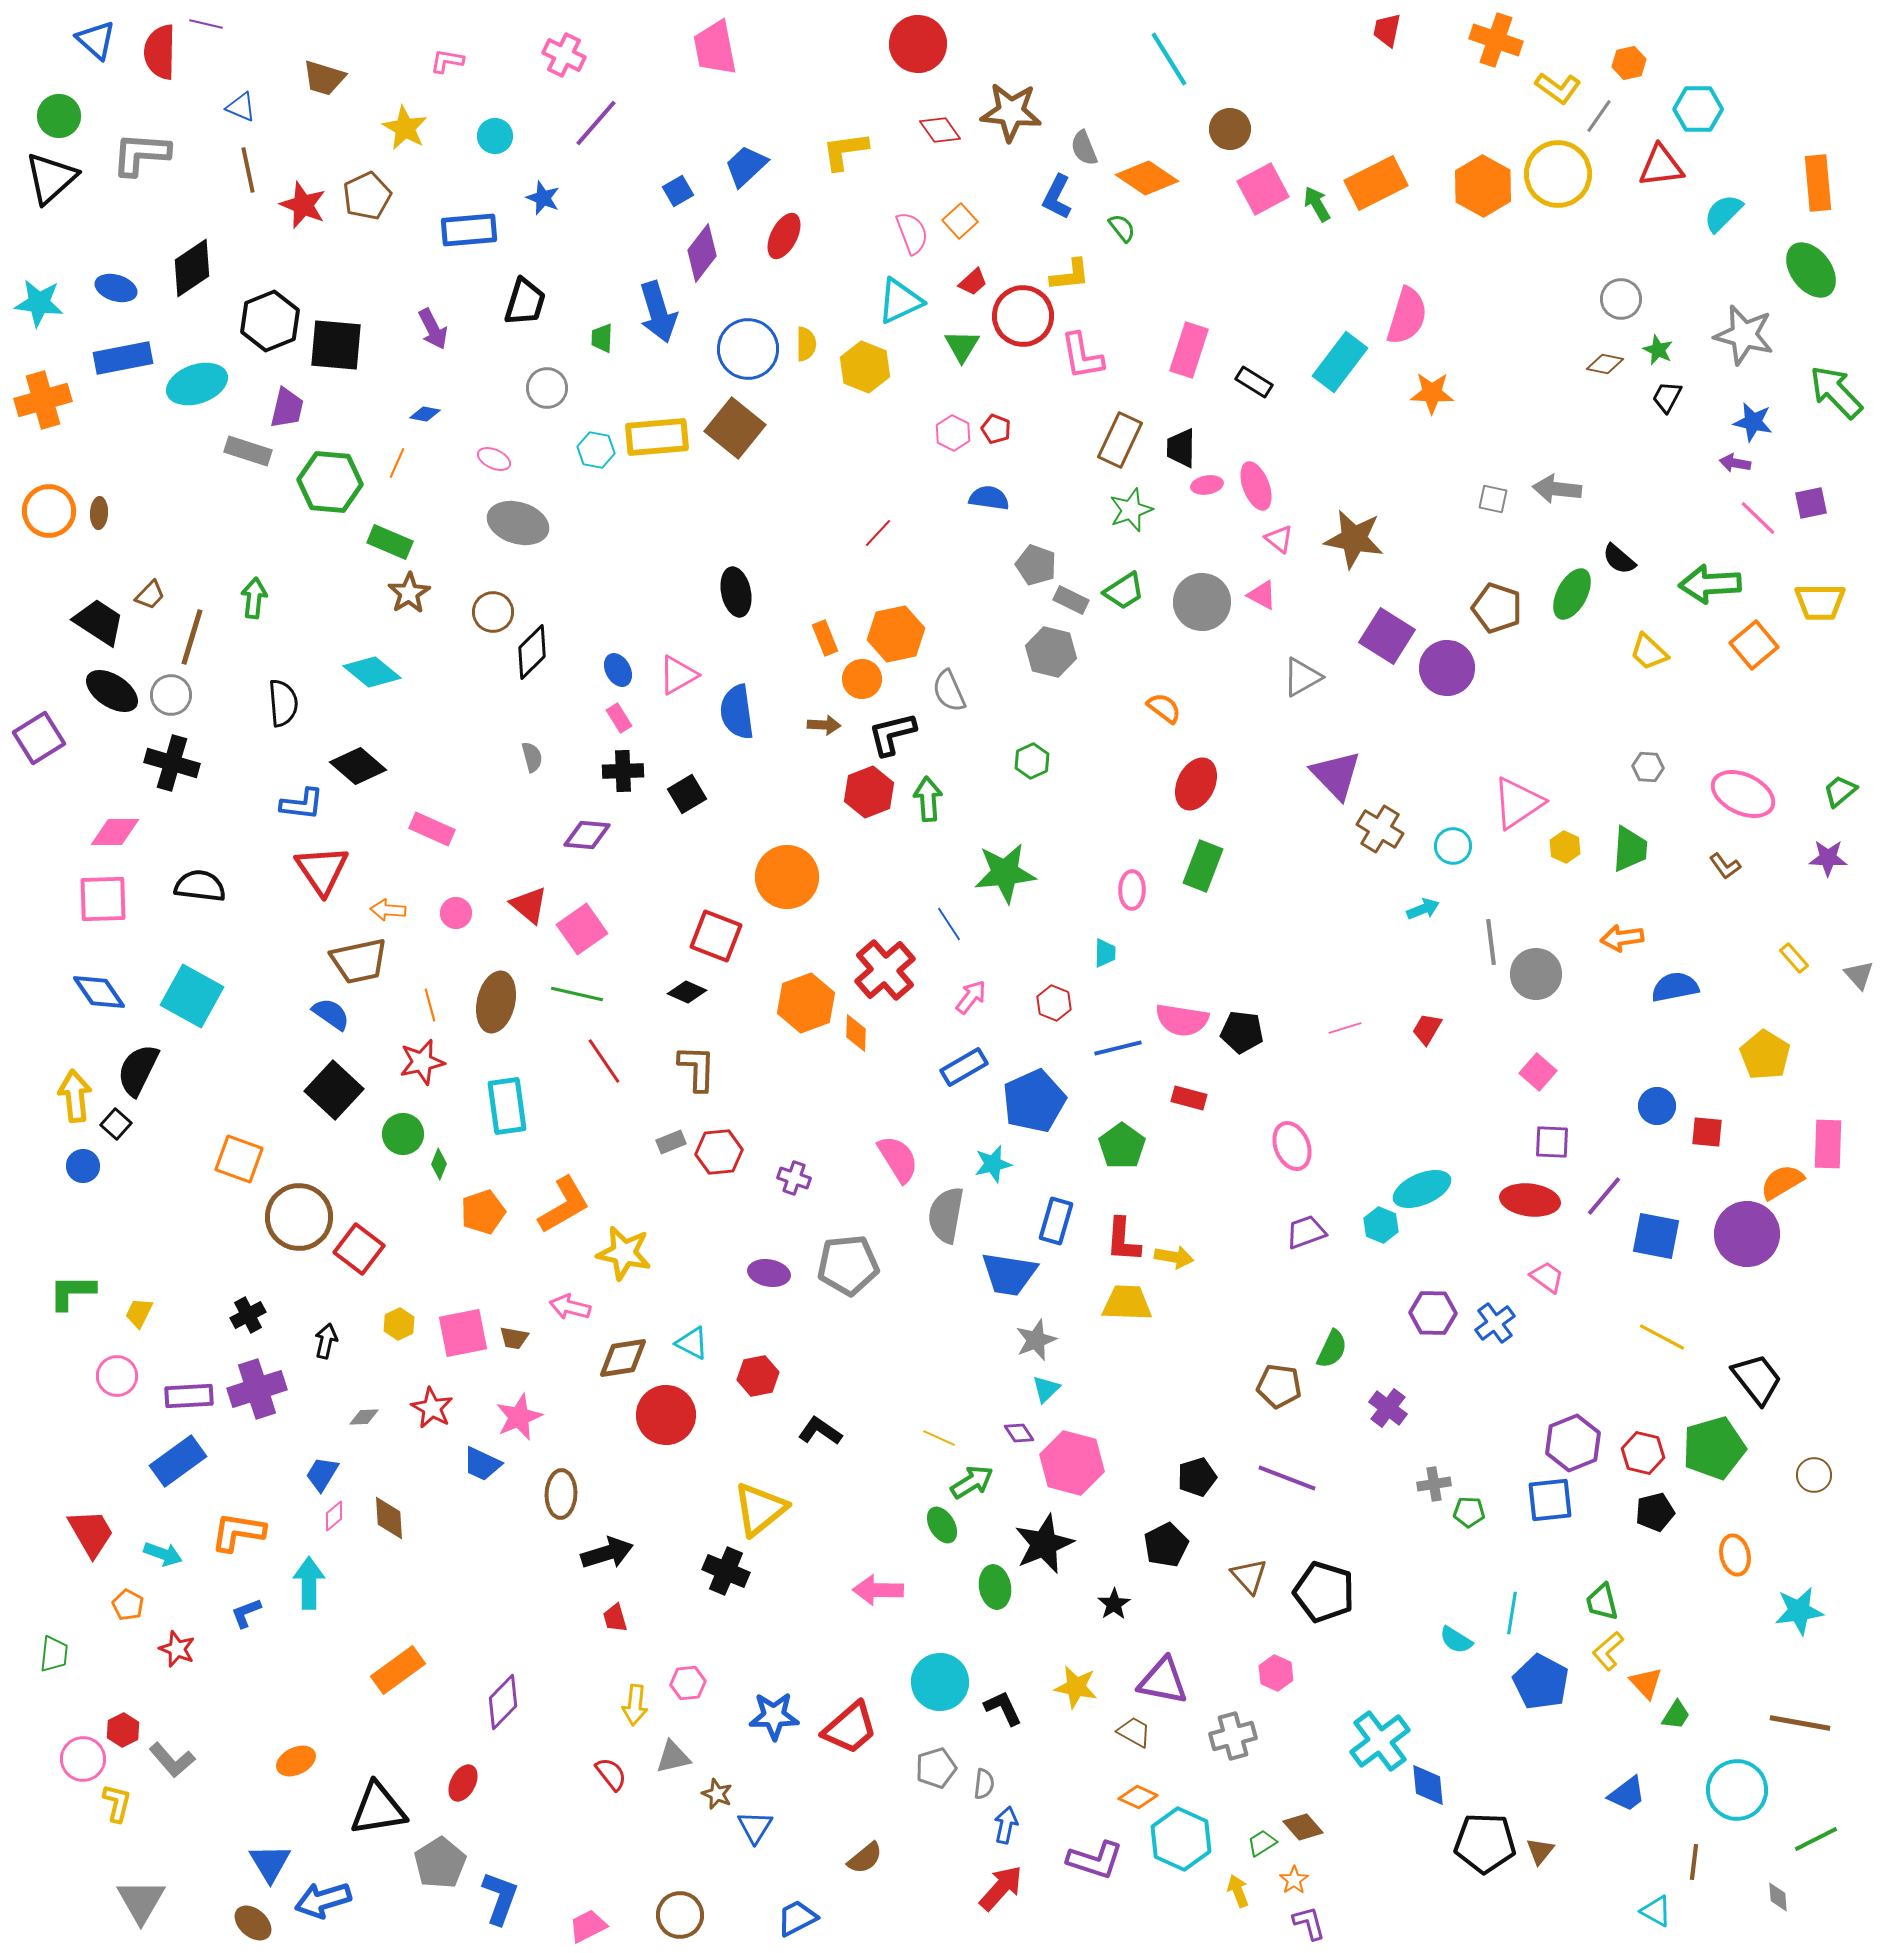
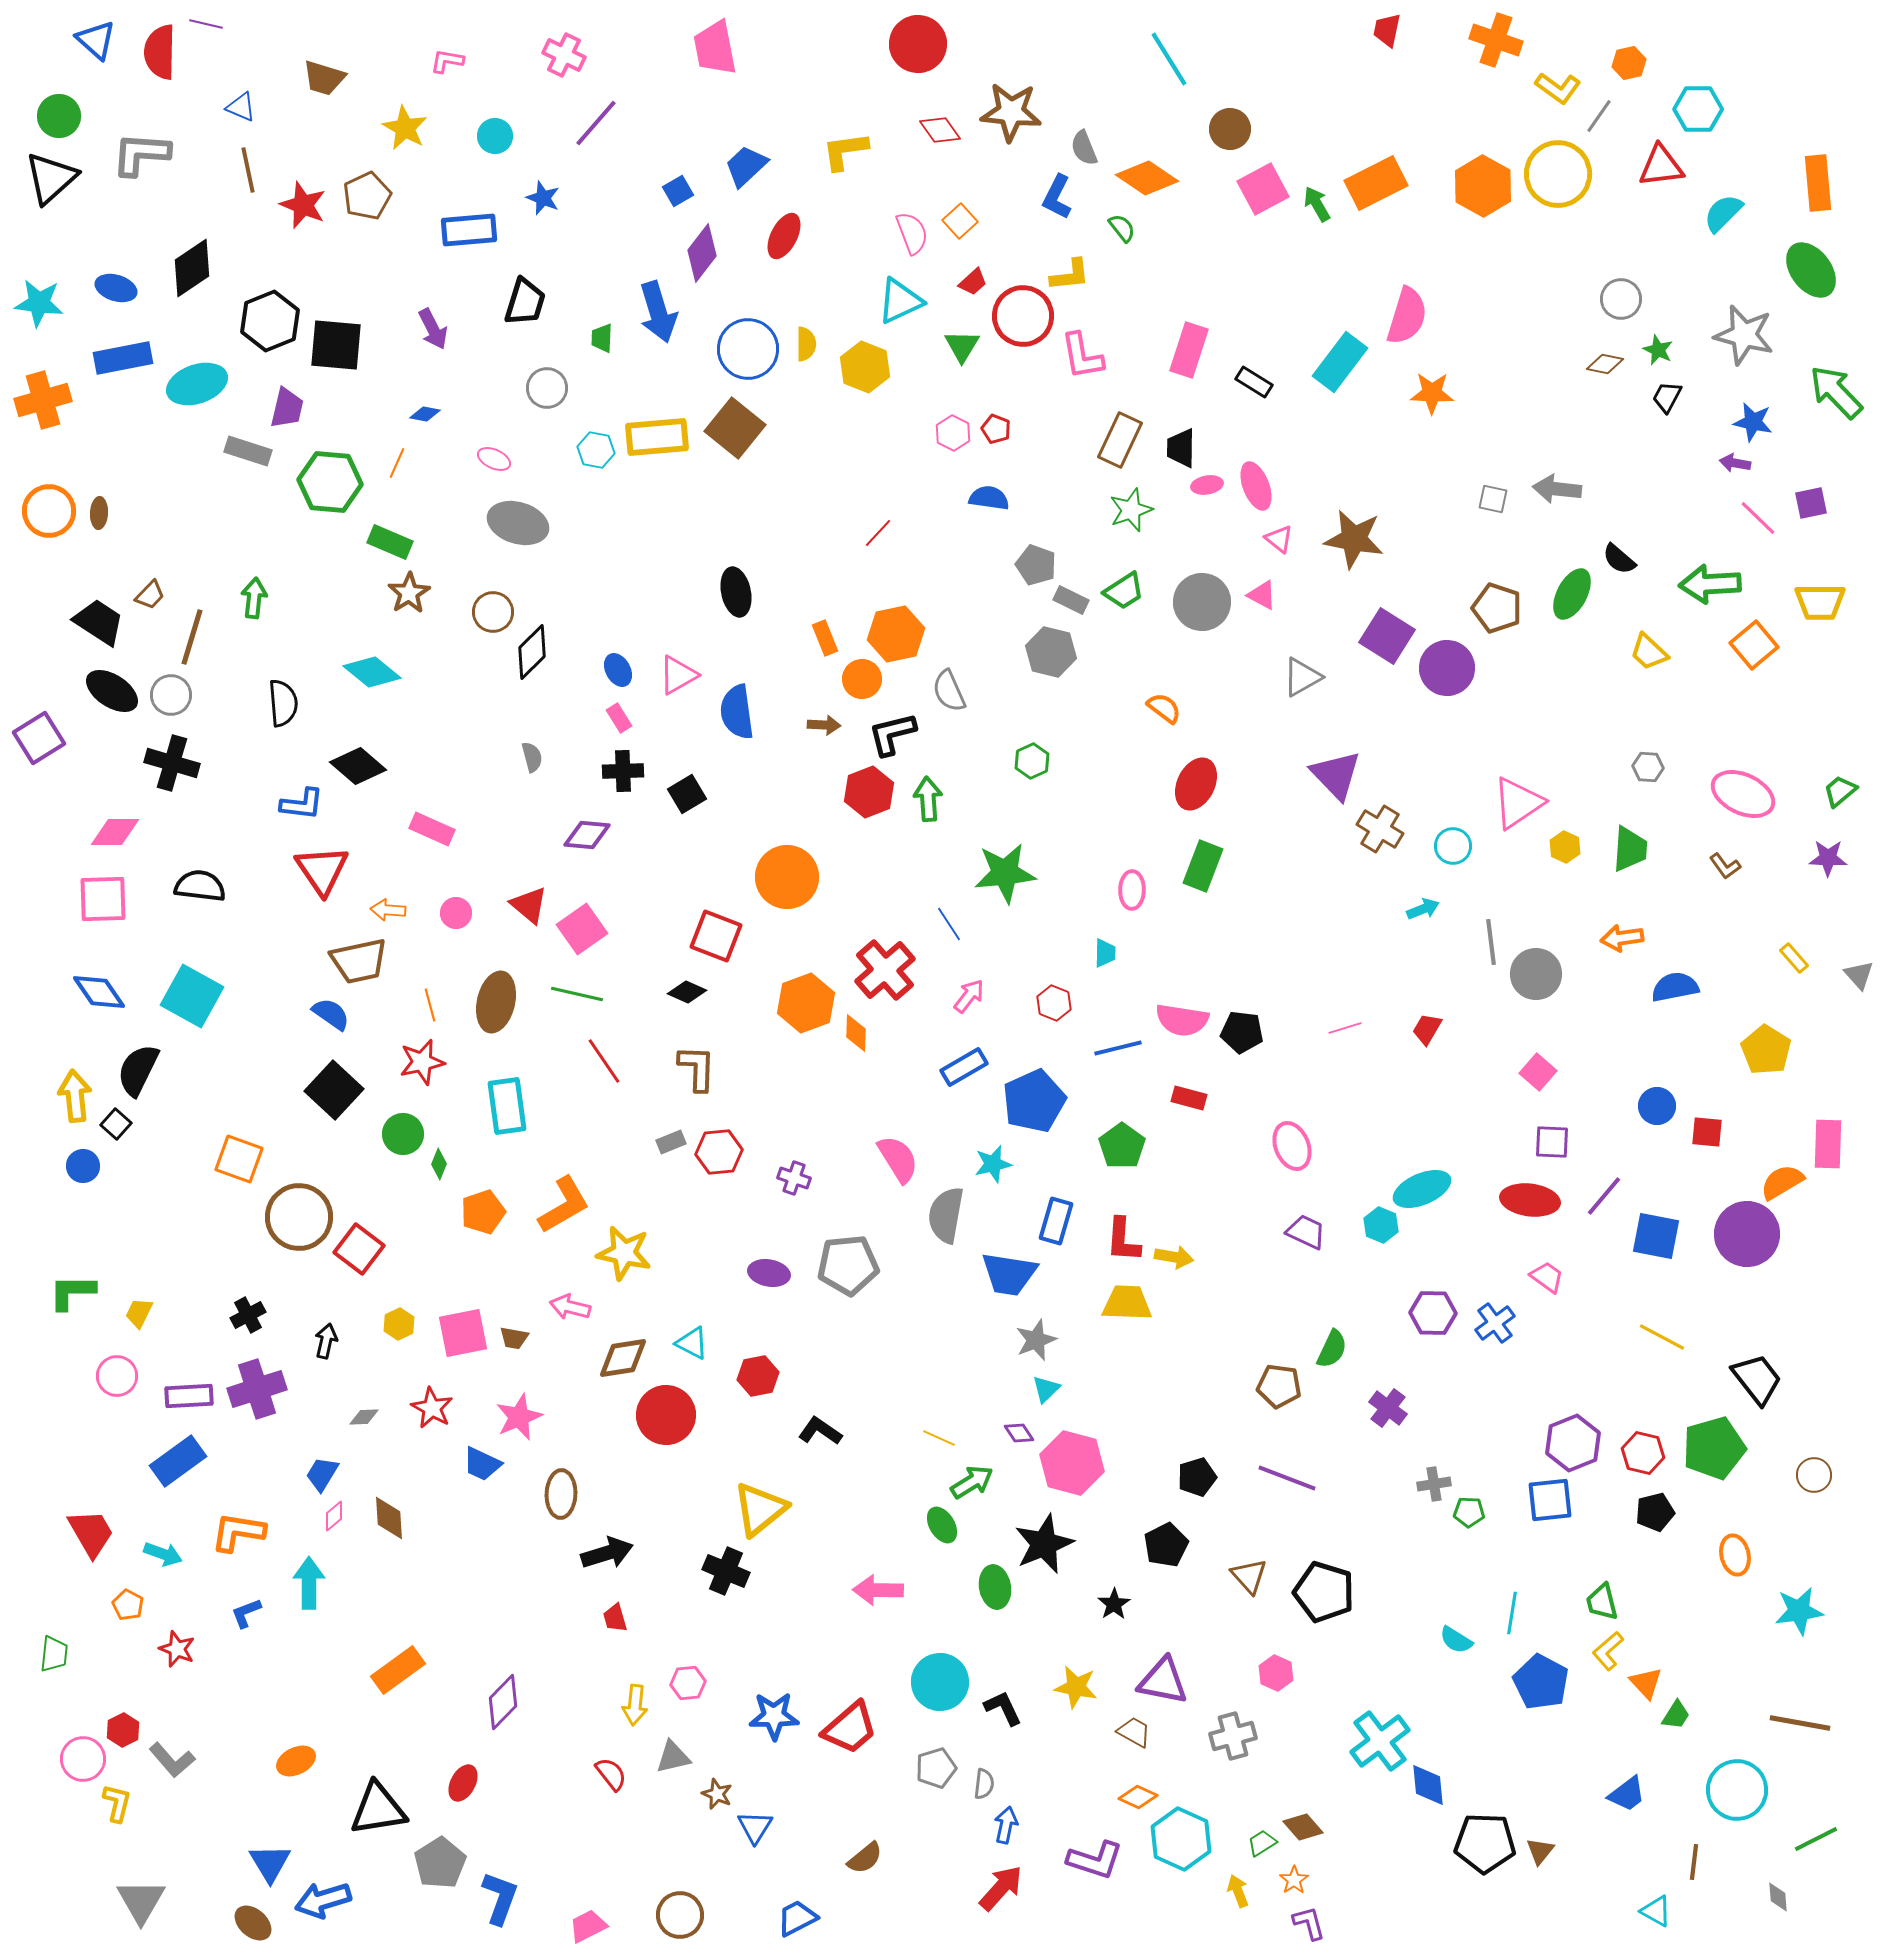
pink arrow at (971, 997): moved 2 px left, 1 px up
yellow pentagon at (1765, 1055): moved 1 px right, 5 px up
purple trapezoid at (1306, 1232): rotated 45 degrees clockwise
